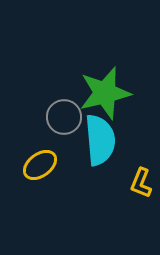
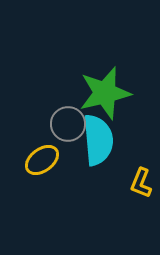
gray circle: moved 4 px right, 7 px down
cyan semicircle: moved 2 px left
yellow ellipse: moved 2 px right, 5 px up
